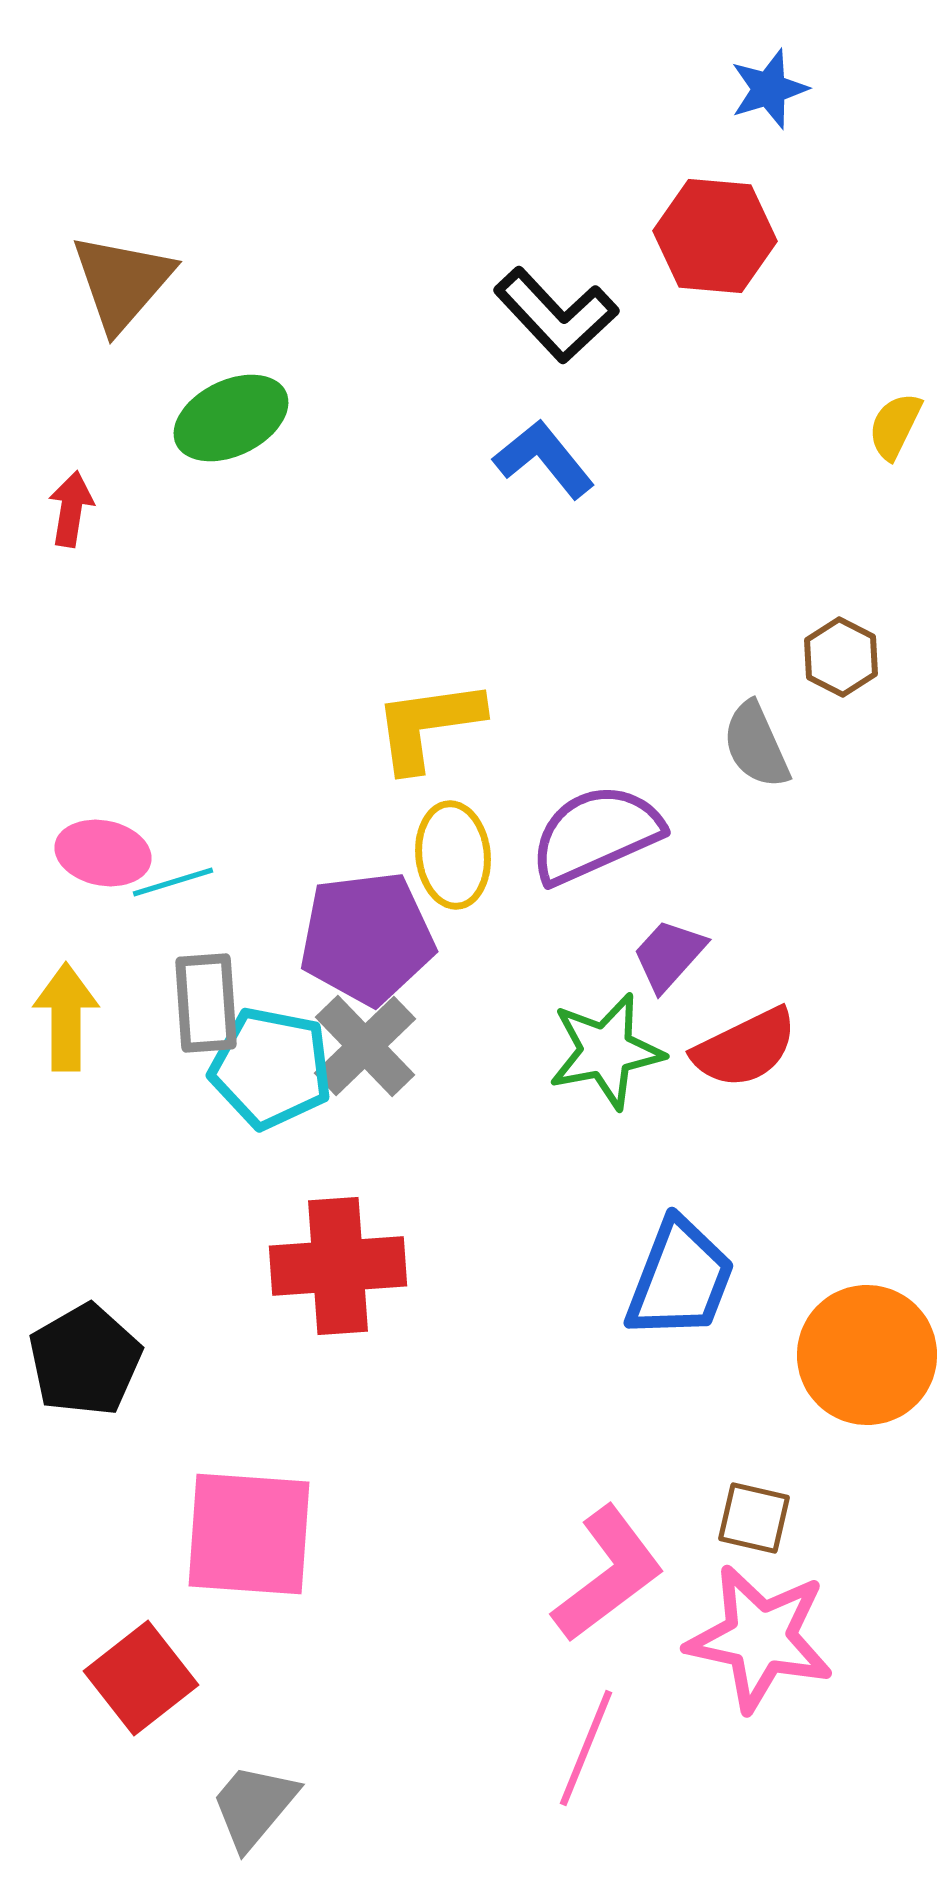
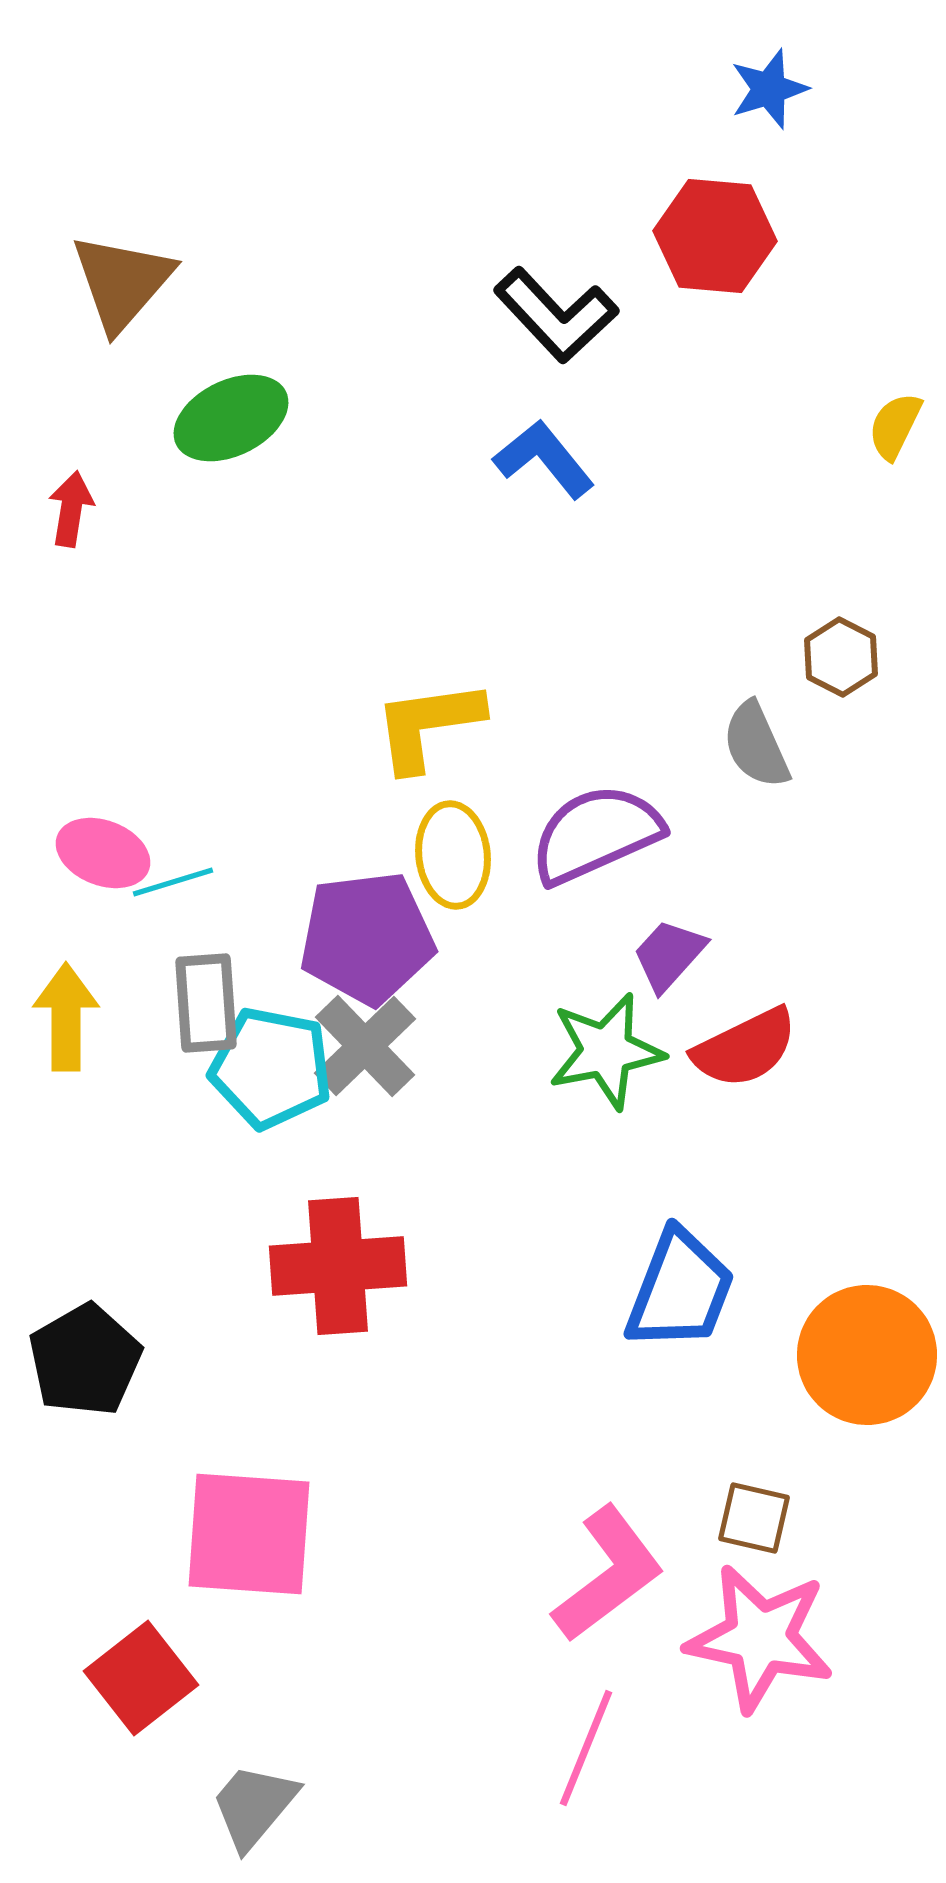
pink ellipse: rotated 10 degrees clockwise
blue trapezoid: moved 11 px down
